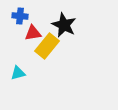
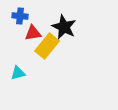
black star: moved 2 px down
